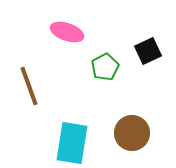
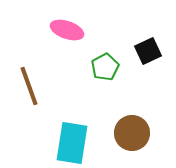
pink ellipse: moved 2 px up
